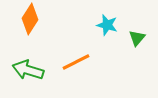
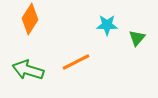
cyan star: rotated 15 degrees counterclockwise
